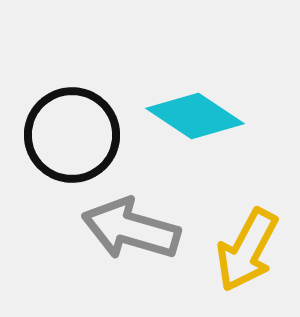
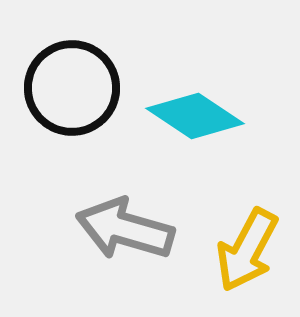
black circle: moved 47 px up
gray arrow: moved 6 px left
